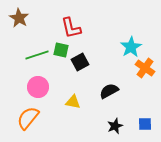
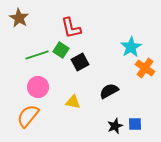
green square: rotated 21 degrees clockwise
orange semicircle: moved 2 px up
blue square: moved 10 px left
